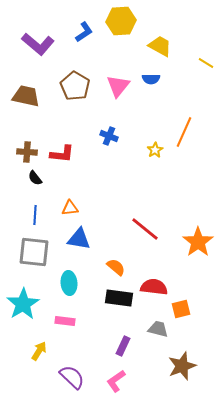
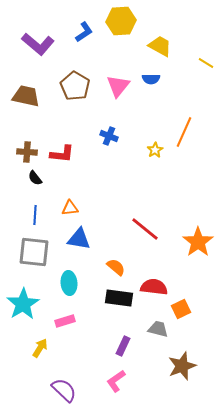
orange square: rotated 12 degrees counterclockwise
pink rectangle: rotated 24 degrees counterclockwise
yellow arrow: moved 1 px right, 3 px up
purple semicircle: moved 8 px left, 13 px down
